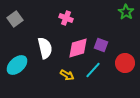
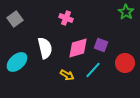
cyan ellipse: moved 3 px up
